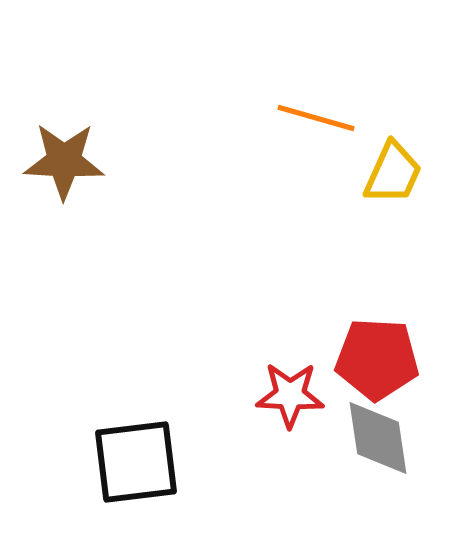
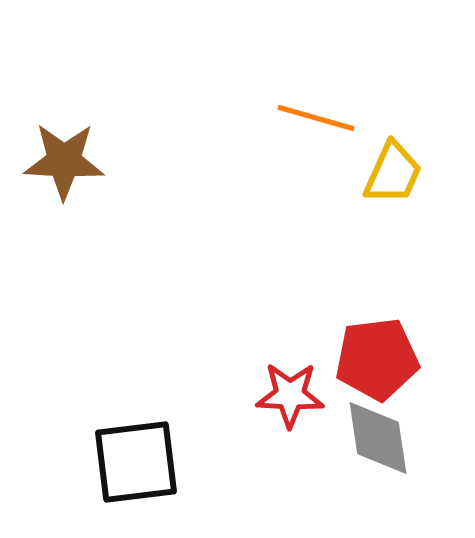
red pentagon: rotated 10 degrees counterclockwise
